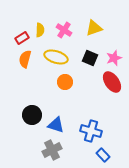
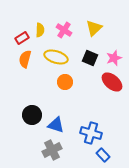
yellow triangle: rotated 24 degrees counterclockwise
red ellipse: rotated 15 degrees counterclockwise
blue cross: moved 2 px down
